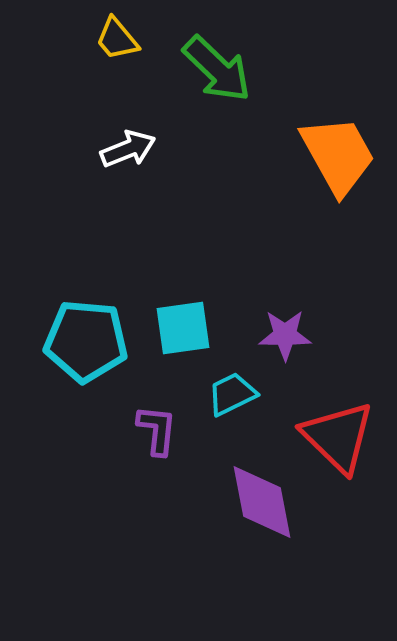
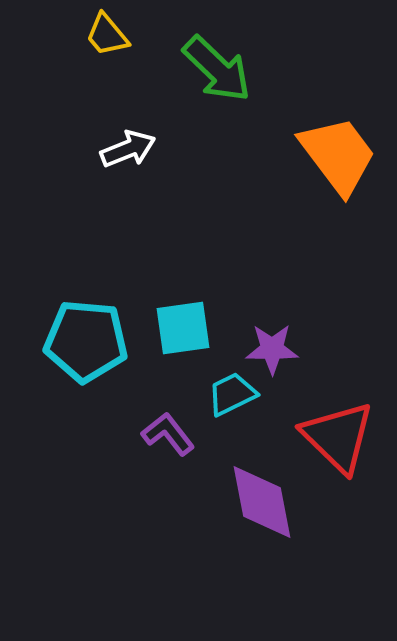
yellow trapezoid: moved 10 px left, 4 px up
orange trapezoid: rotated 8 degrees counterclockwise
purple star: moved 13 px left, 14 px down
purple L-shape: moved 11 px right, 4 px down; rotated 44 degrees counterclockwise
